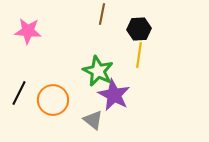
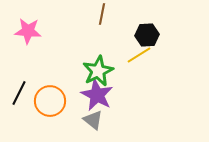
black hexagon: moved 8 px right, 6 px down
yellow line: rotated 50 degrees clockwise
green star: rotated 20 degrees clockwise
purple star: moved 17 px left
orange circle: moved 3 px left, 1 px down
